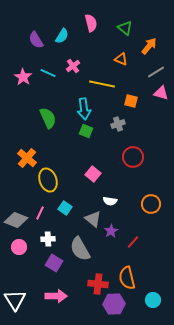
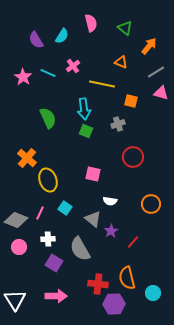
orange triangle: moved 3 px down
pink square: rotated 28 degrees counterclockwise
cyan circle: moved 7 px up
